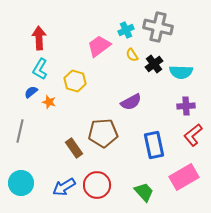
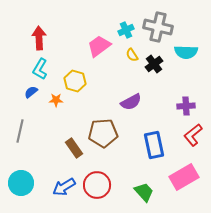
cyan semicircle: moved 5 px right, 20 px up
orange star: moved 7 px right, 2 px up; rotated 16 degrees counterclockwise
